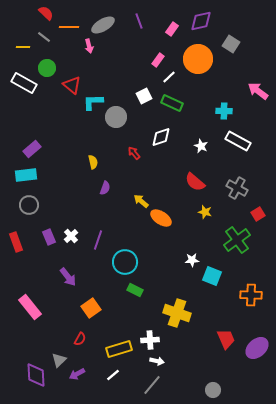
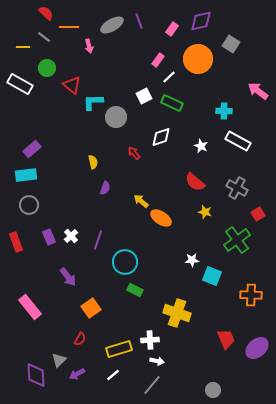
gray ellipse at (103, 25): moved 9 px right
white rectangle at (24, 83): moved 4 px left, 1 px down
